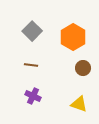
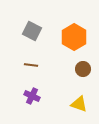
gray square: rotated 18 degrees counterclockwise
orange hexagon: moved 1 px right
brown circle: moved 1 px down
purple cross: moved 1 px left
